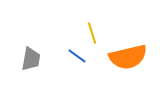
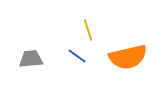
yellow line: moved 4 px left, 3 px up
gray trapezoid: rotated 105 degrees counterclockwise
